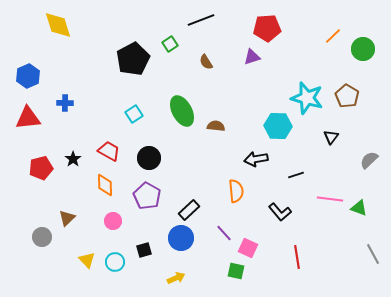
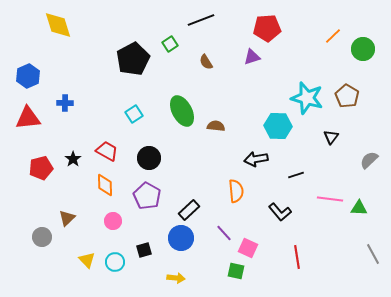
red trapezoid at (109, 151): moved 2 px left
green triangle at (359, 208): rotated 18 degrees counterclockwise
yellow arrow at (176, 278): rotated 30 degrees clockwise
